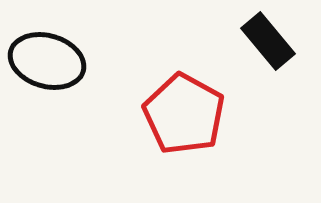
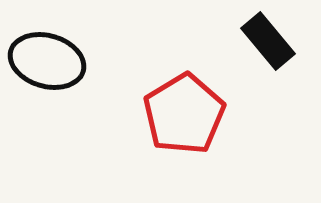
red pentagon: rotated 12 degrees clockwise
